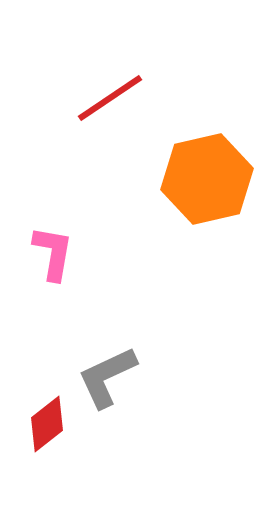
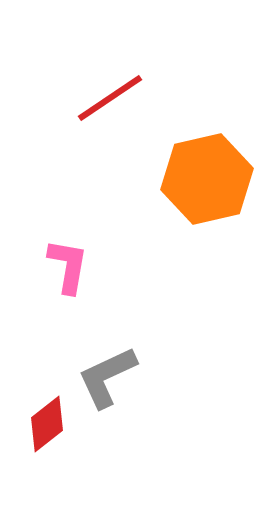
pink L-shape: moved 15 px right, 13 px down
